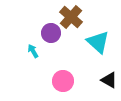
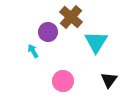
purple circle: moved 3 px left, 1 px up
cyan triangle: moved 2 px left; rotated 20 degrees clockwise
black triangle: rotated 36 degrees clockwise
